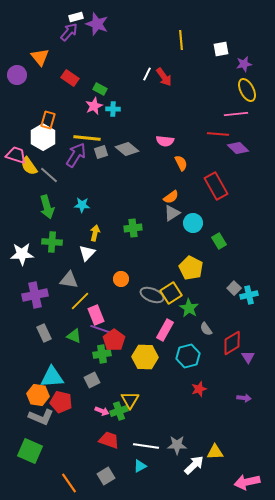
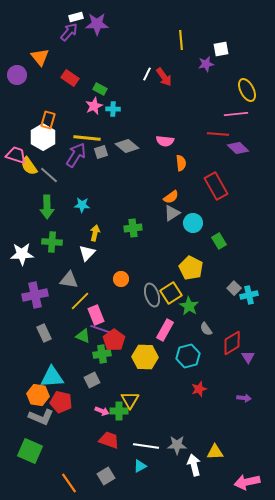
purple star at (97, 24): rotated 20 degrees counterclockwise
purple star at (244, 64): moved 38 px left
gray diamond at (127, 149): moved 3 px up
orange semicircle at (181, 163): rotated 21 degrees clockwise
green arrow at (47, 207): rotated 15 degrees clockwise
gray ellipse at (152, 295): rotated 50 degrees clockwise
green star at (189, 308): moved 2 px up
green triangle at (74, 336): moved 9 px right
green cross at (119, 411): rotated 18 degrees clockwise
white arrow at (194, 465): rotated 60 degrees counterclockwise
